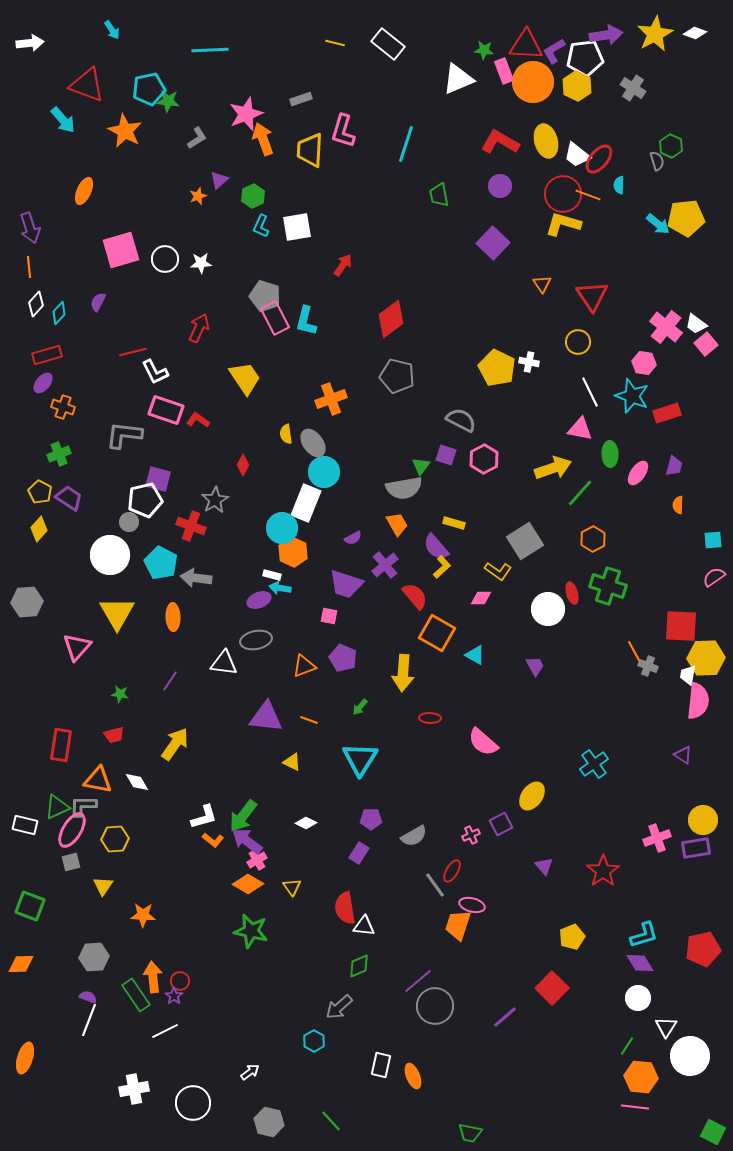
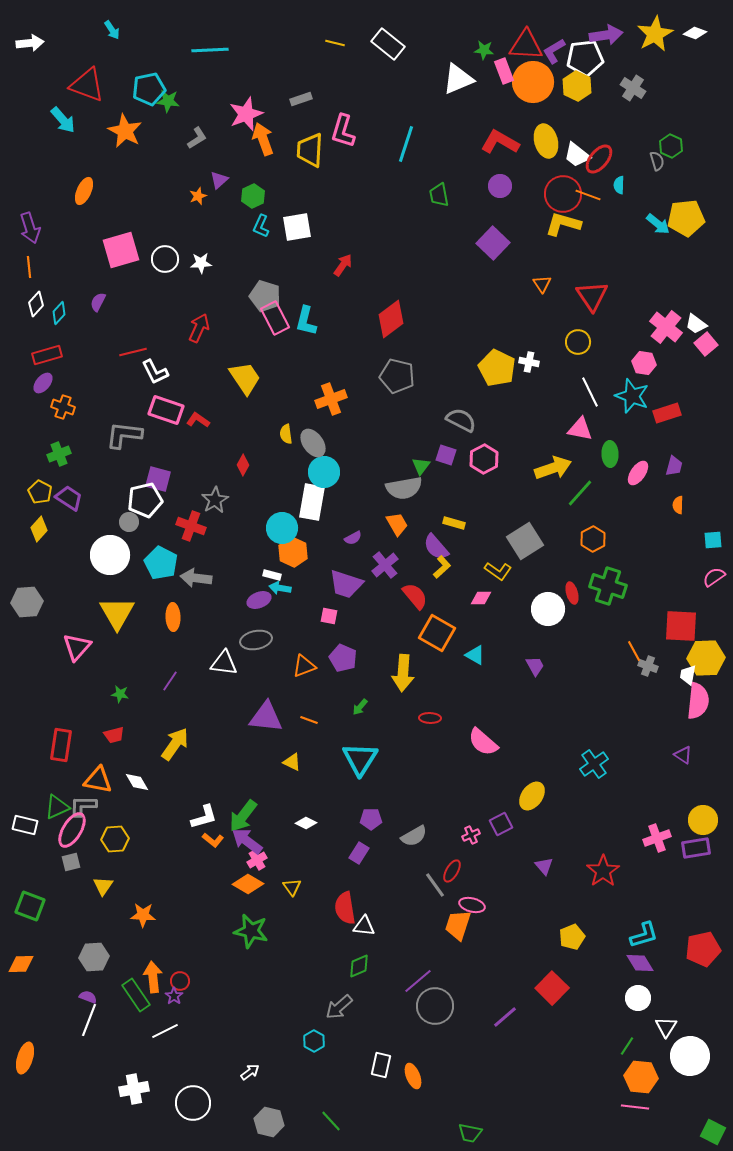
white rectangle at (306, 503): moved 6 px right, 1 px up; rotated 12 degrees counterclockwise
